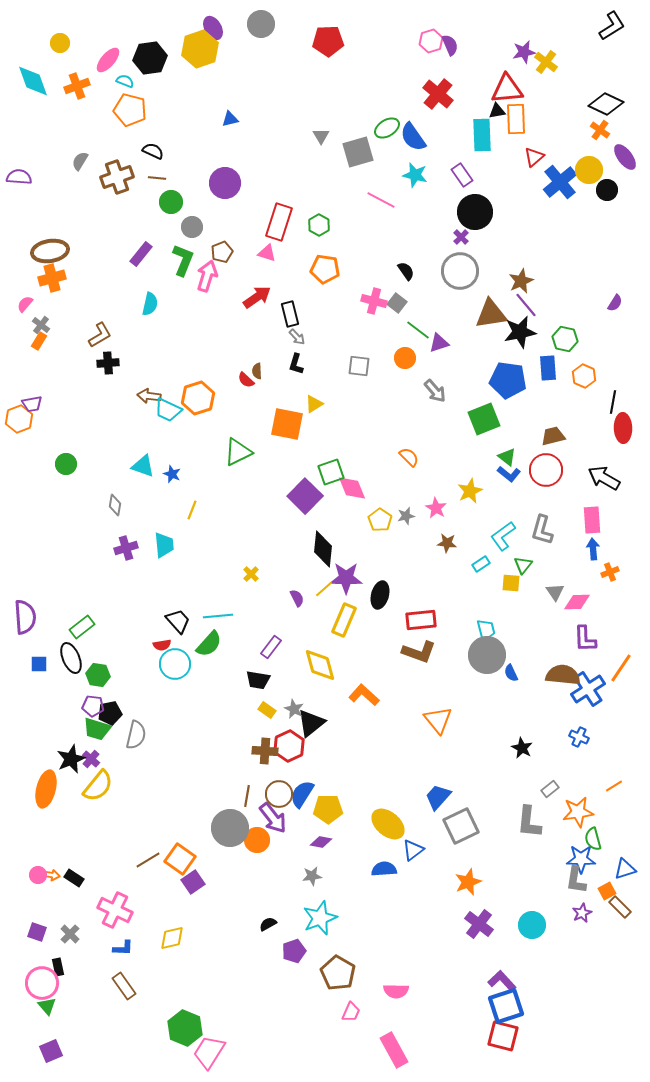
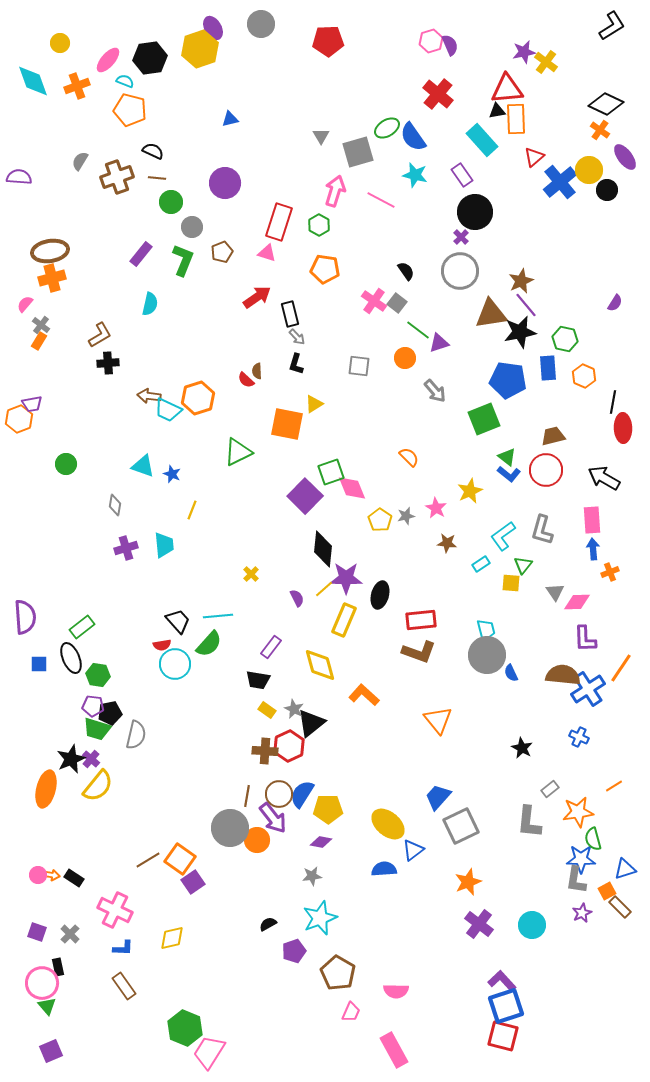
cyan rectangle at (482, 135): moved 5 px down; rotated 40 degrees counterclockwise
pink arrow at (207, 276): moved 128 px right, 85 px up
pink cross at (374, 301): rotated 20 degrees clockwise
